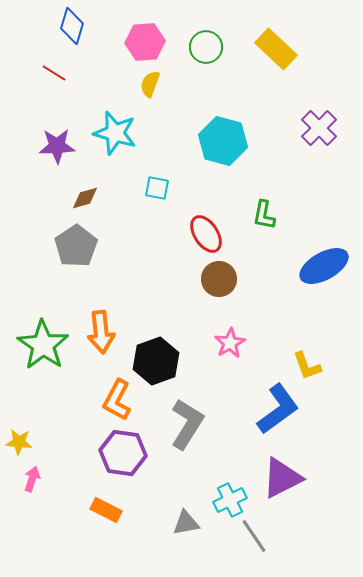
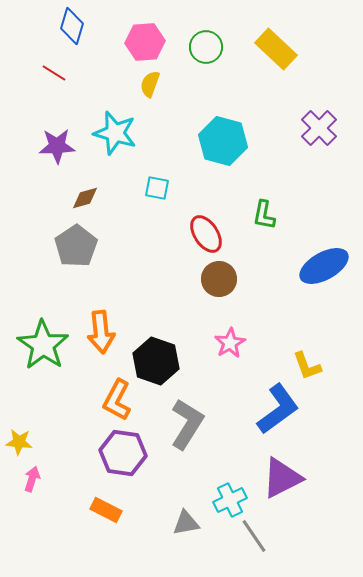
black hexagon: rotated 21 degrees counterclockwise
